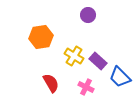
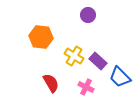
orange hexagon: rotated 15 degrees clockwise
